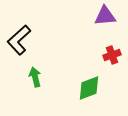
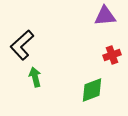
black L-shape: moved 3 px right, 5 px down
green diamond: moved 3 px right, 2 px down
